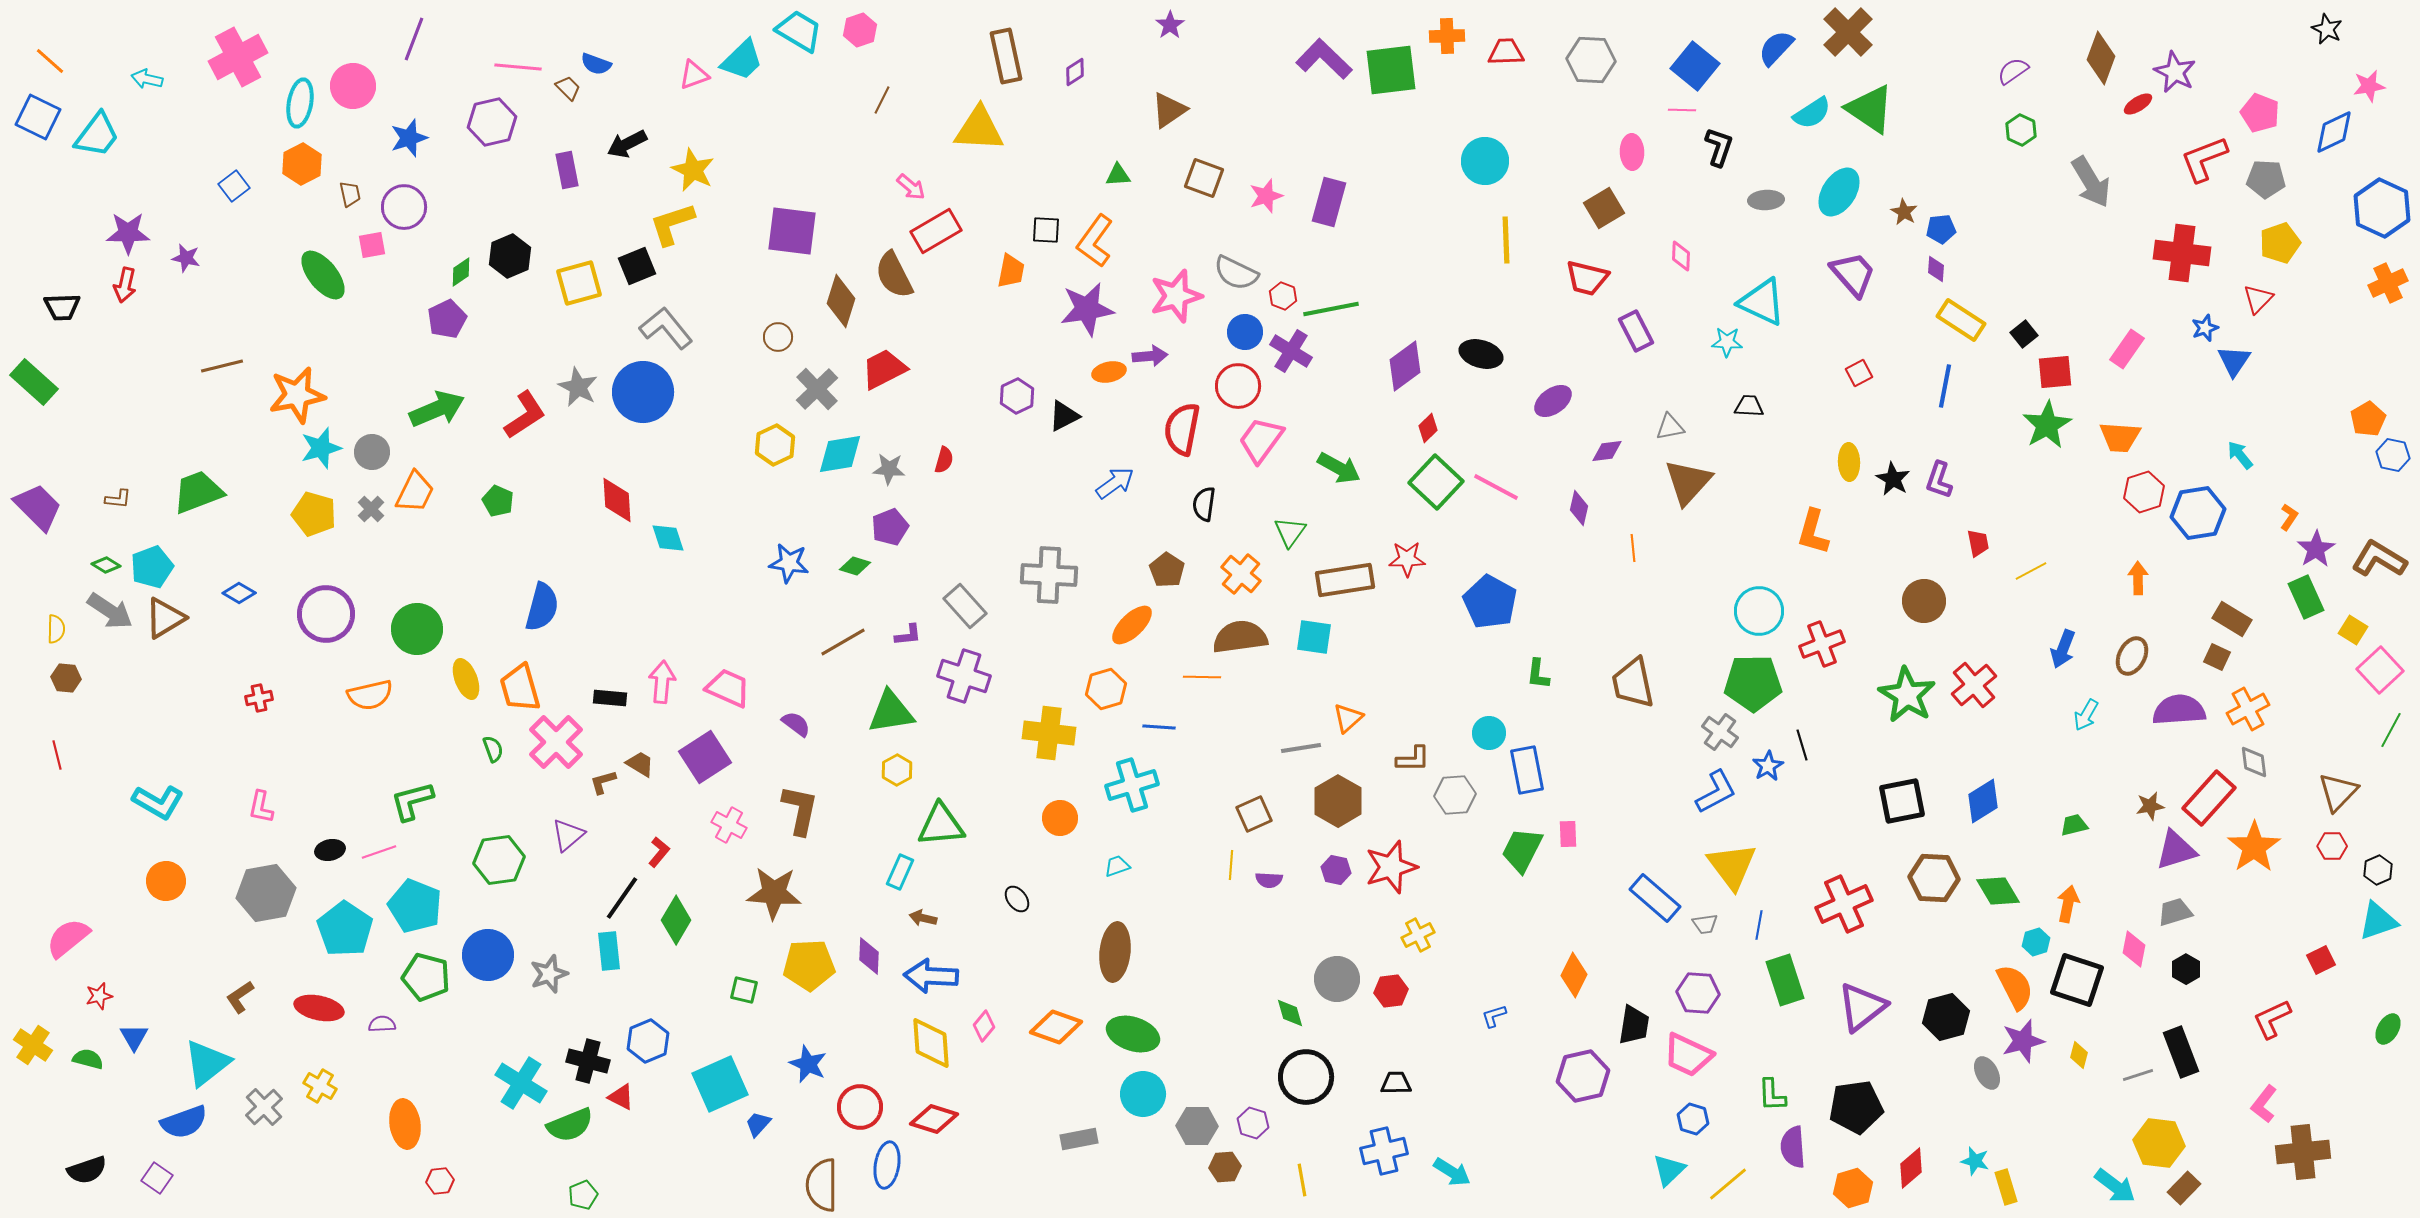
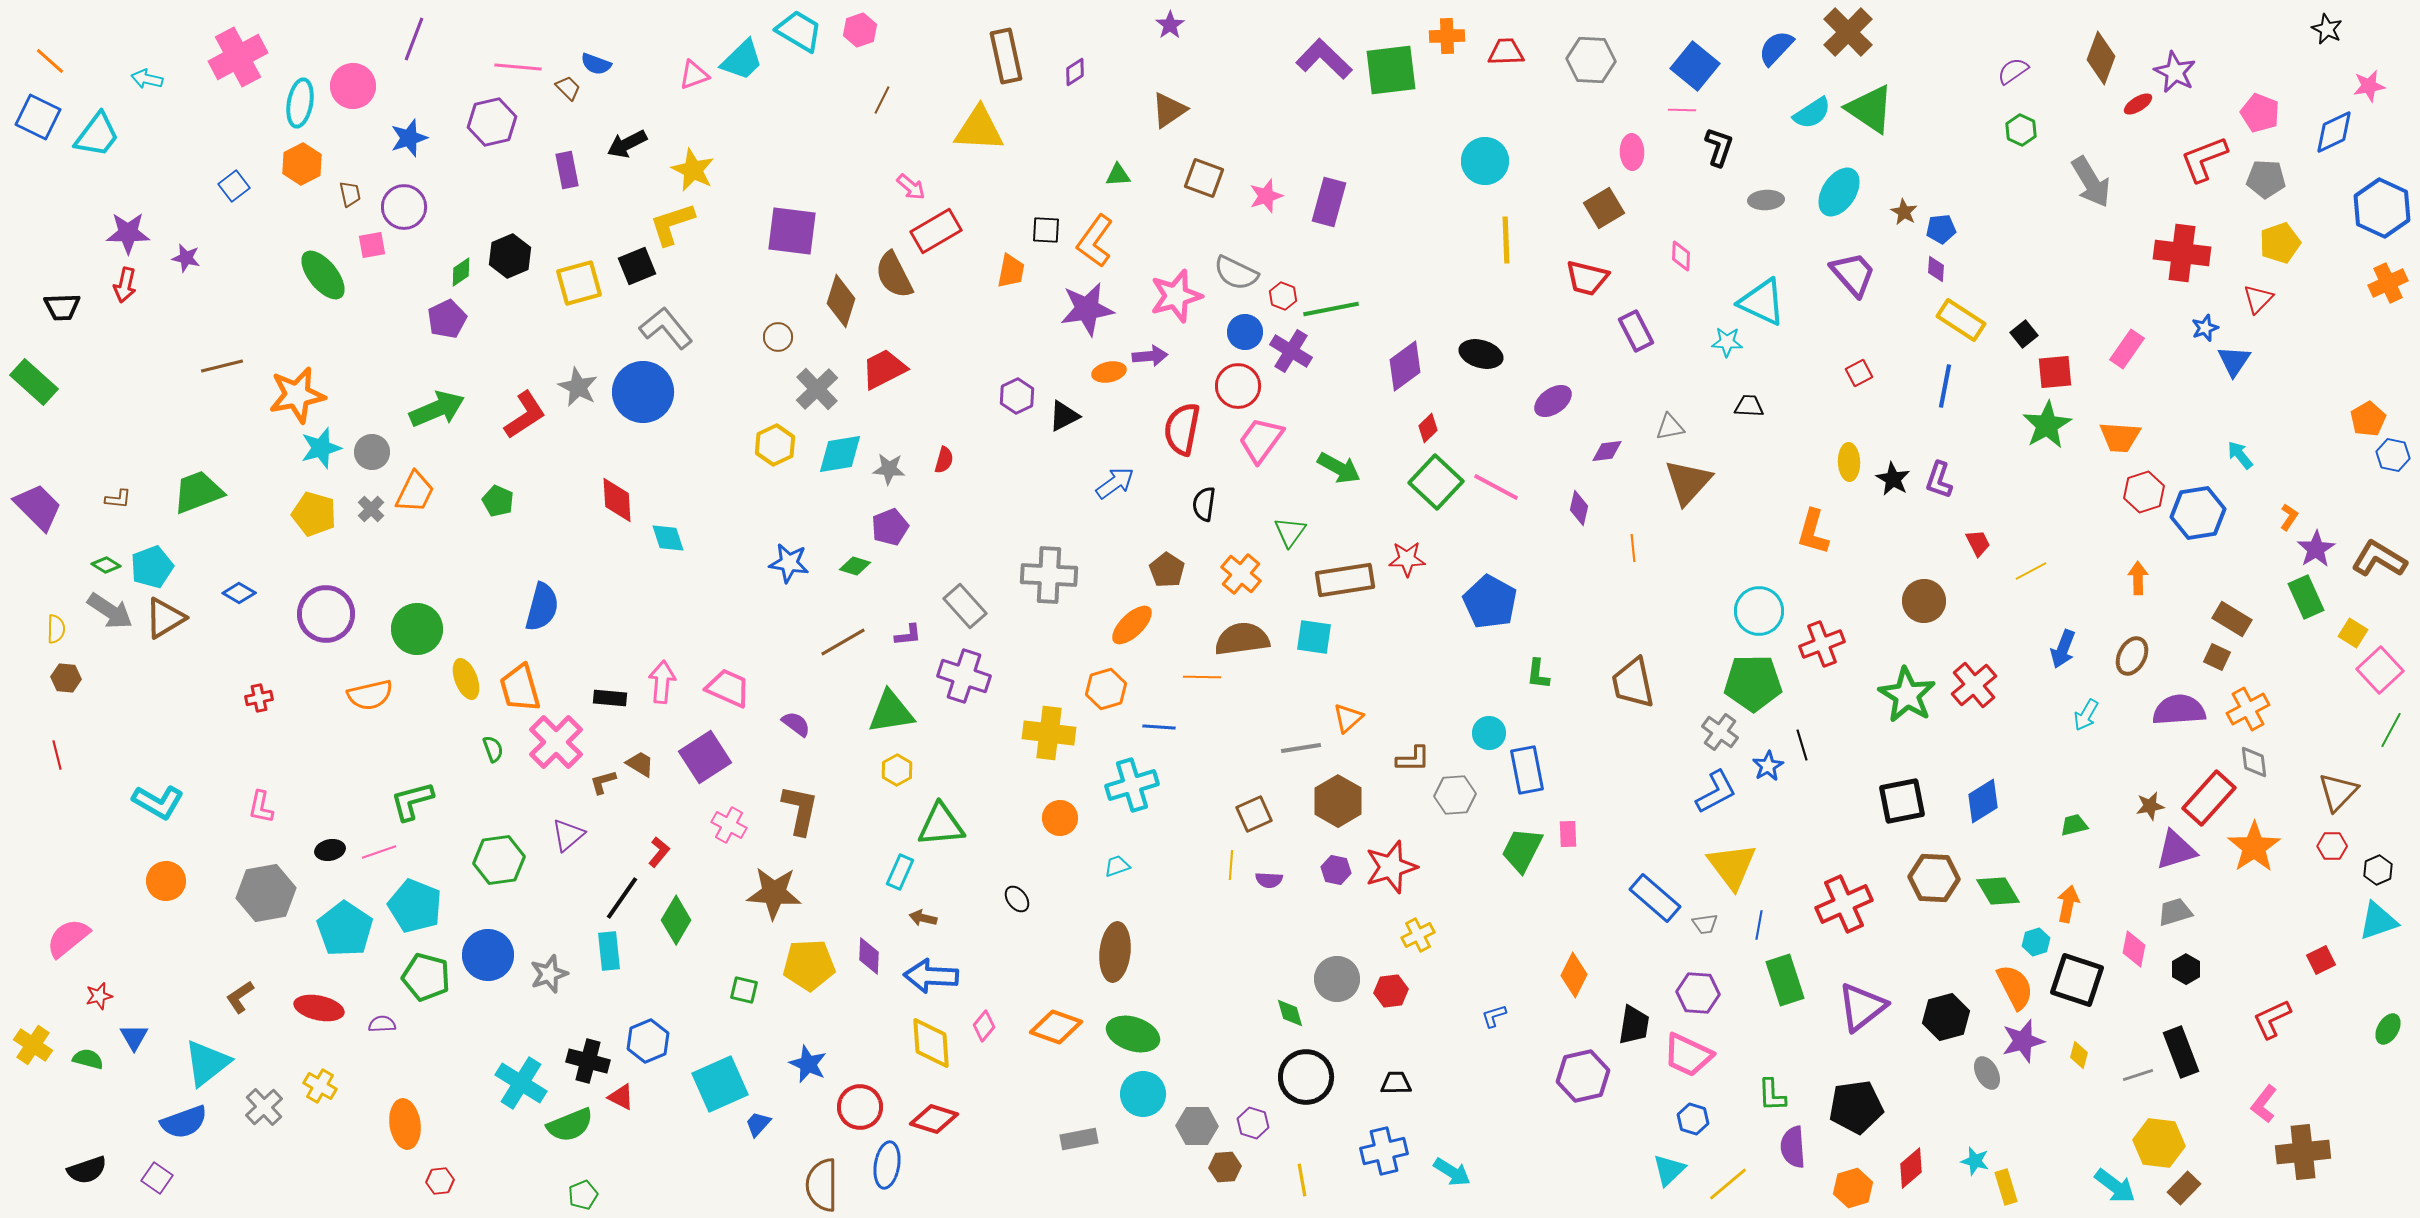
red trapezoid at (1978, 543): rotated 16 degrees counterclockwise
yellow square at (2353, 630): moved 3 px down
brown semicircle at (1240, 637): moved 2 px right, 2 px down
